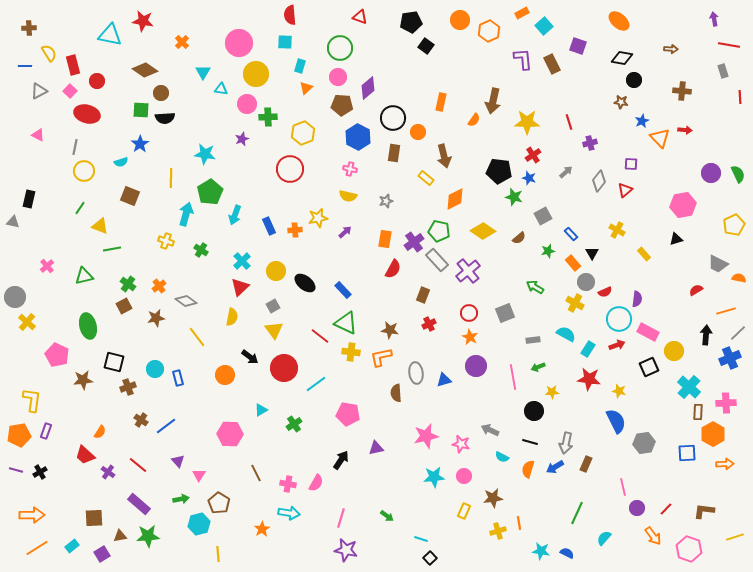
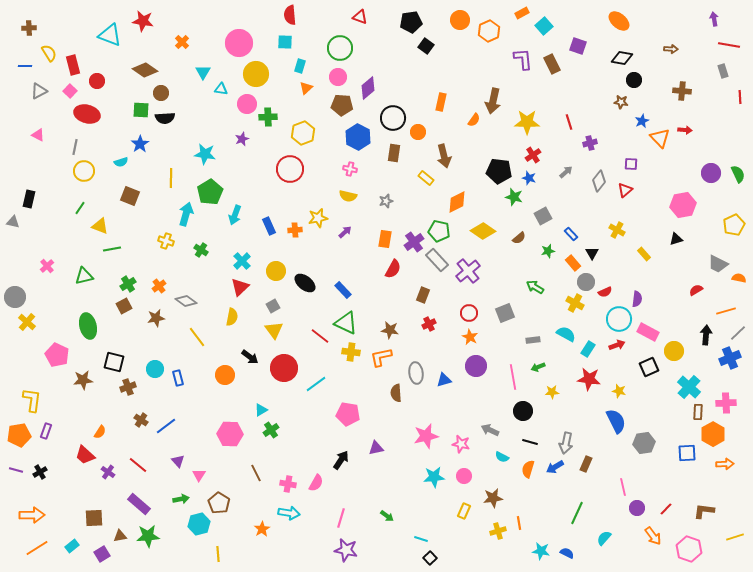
cyan triangle at (110, 35): rotated 10 degrees clockwise
orange diamond at (455, 199): moved 2 px right, 3 px down
green cross at (128, 284): rotated 21 degrees clockwise
black circle at (534, 411): moved 11 px left
green cross at (294, 424): moved 23 px left, 6 px down
